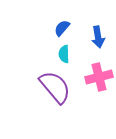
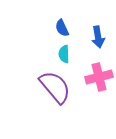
blue semicircle: rotated 66 degrees counterclockwise
